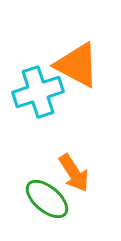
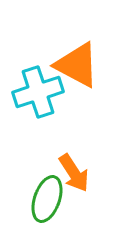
green ellipse: rotated 69 degrees clockwise
